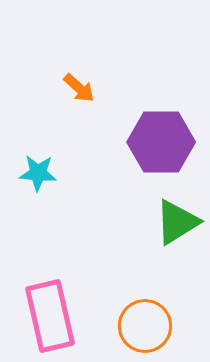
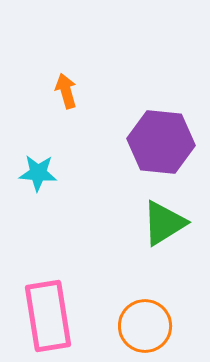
orange arrow: moved 13 px left, 3 px down; rotated 148 degrees counterclockwise
purple hexagon: rotated 6 degrees clockwise
green triangle: moved 13 px left, 1 px down
pink rectangle: moved 2 px left; rotated 4 degrees clockwise
